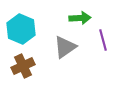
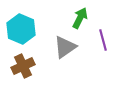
green arrow: rotated 60 degrees counterclockwise
